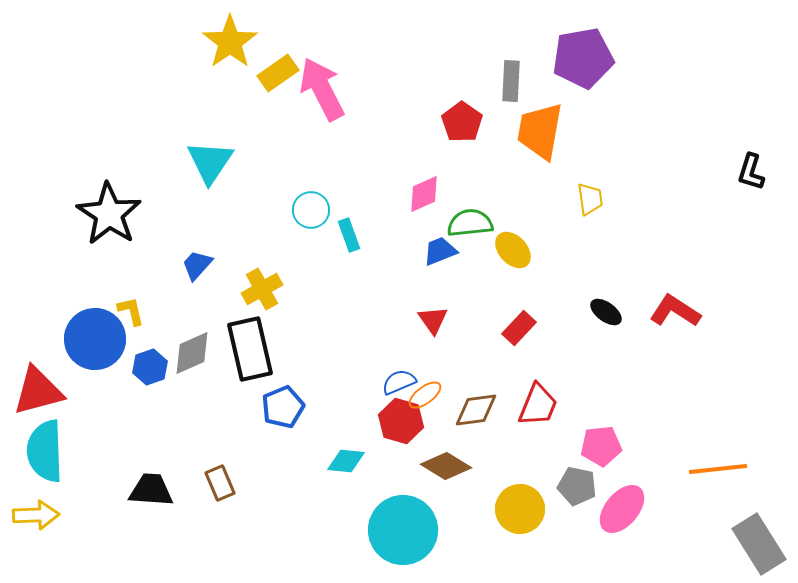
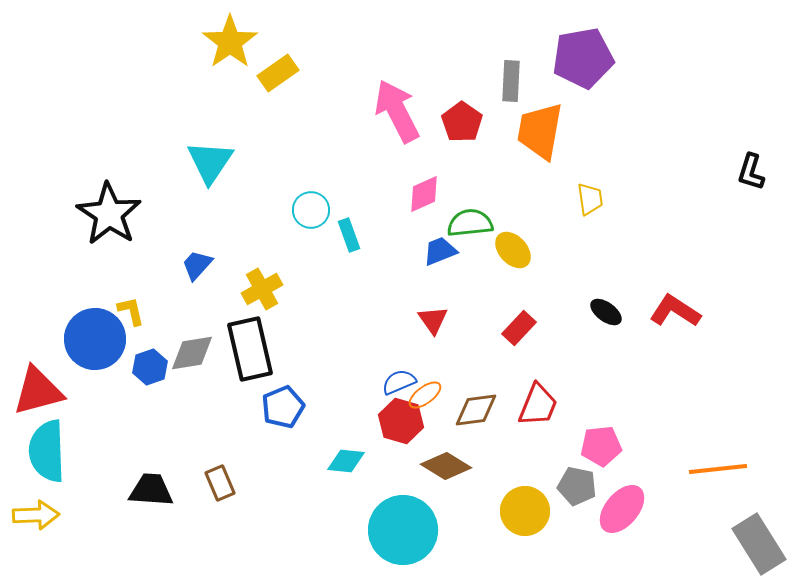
pink arrow at (322, 89): moved 75 px right, 22 px down
gray diamond at (192, 353): rotated 15 degrees clockwise
cyan semicircle at (45, 451): moved 2 px right
yellow circle at (520, 509): moved 5 px right, 2 px down
